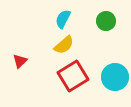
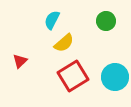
cyan semicircle: moved 11 px left, 1 px down
yellow semicircle: moved 2 px up
